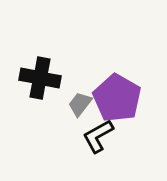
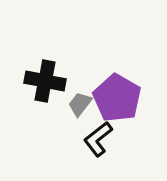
black cross: moved 5 px right, 3 px down
black L-shape: moved 3 px down; rotated 9 degrees counterclockwise
